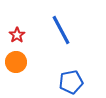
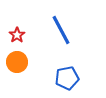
orange circle: moved 1 px right
blue pentagon: moved 4 px left, 4 px up
